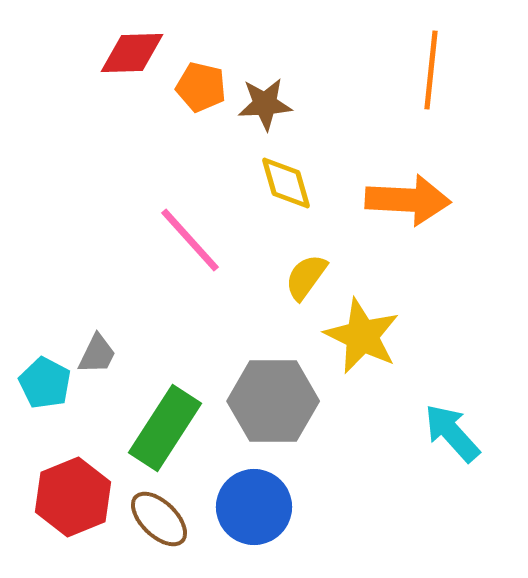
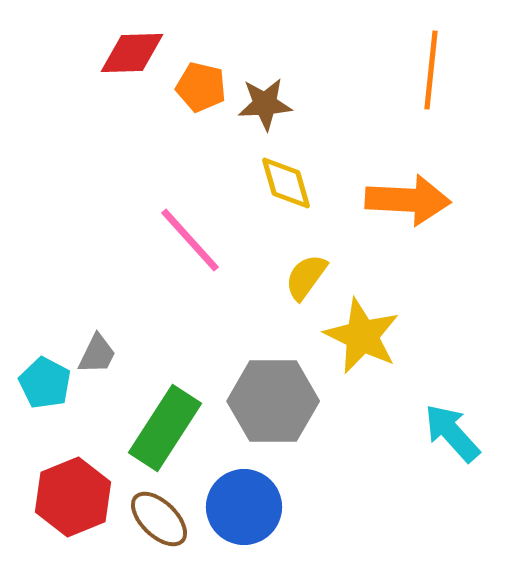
blue circle: moved 10 px left
